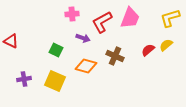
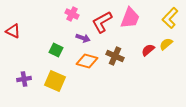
pink cross: rotated 32 degrees clockwise
yellow L-shape: rotated 30 degrees counterclockwise
red triangle: moved 2 px right, 10 px up
yellow semicircle: moved 1 px up
orange diamond: moved 1 px right, 5 px up
